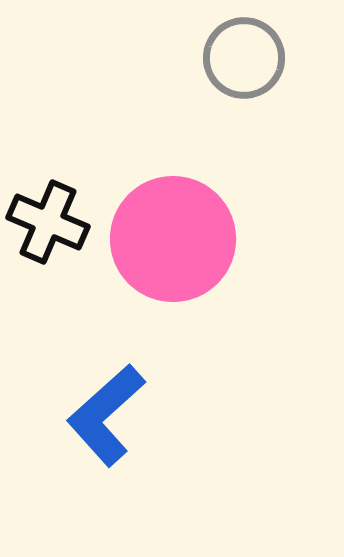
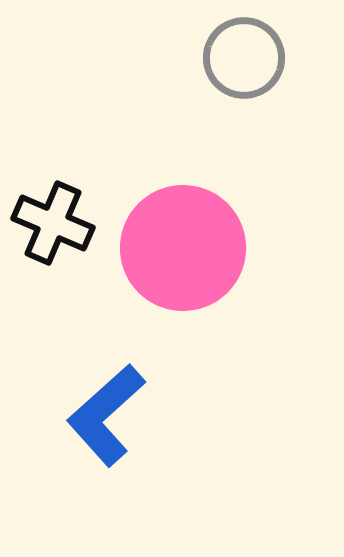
black cross: moved 5 px right, 1 px down
pink circle: moved 10 px right, 9 px down
